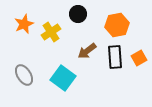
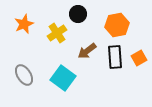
yellow cross: moved 6 px right, 1 px down
